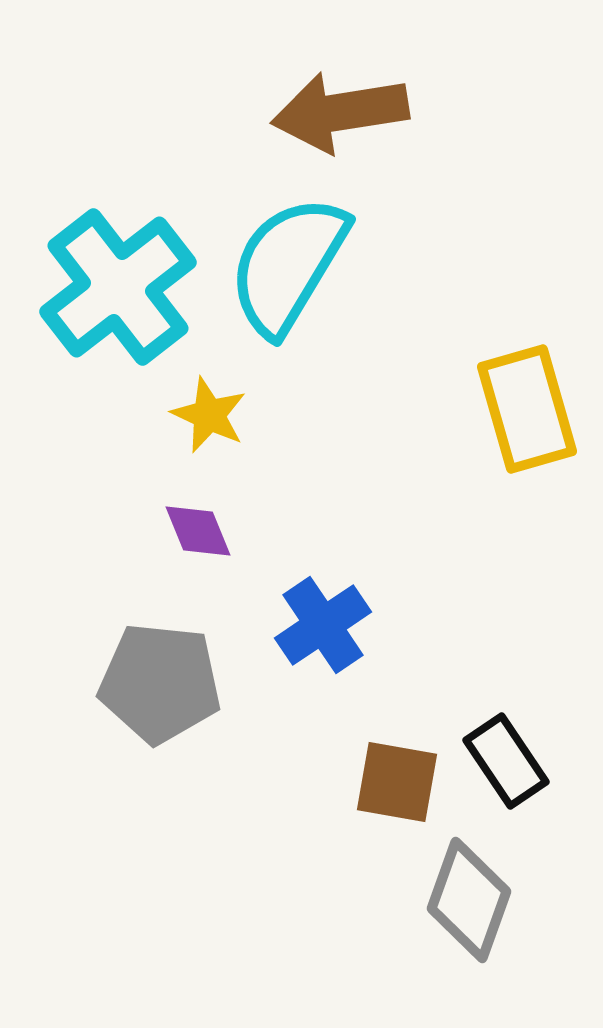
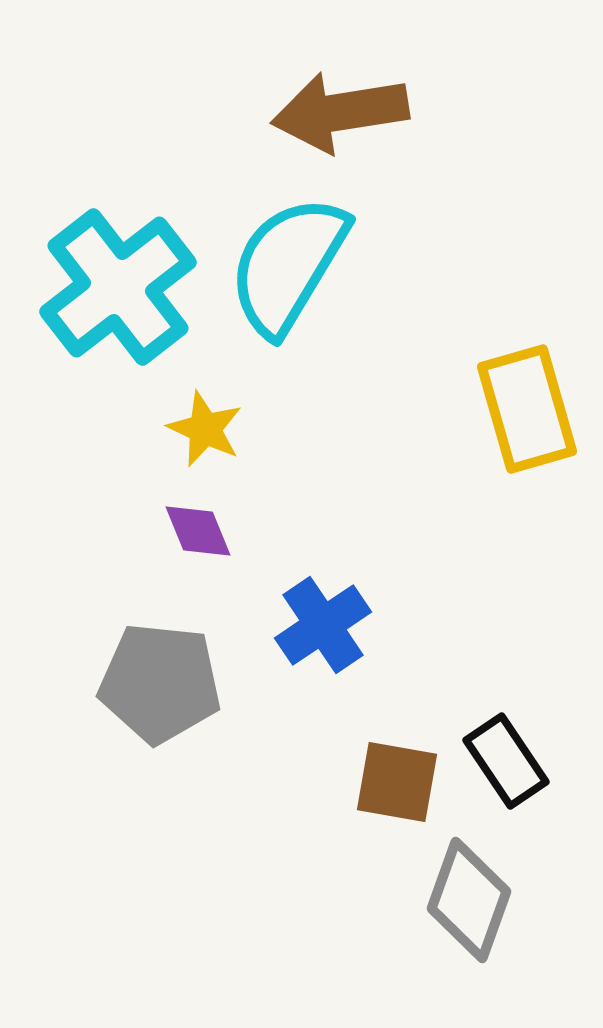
yellow star: moved 4 px left, 14 px down
